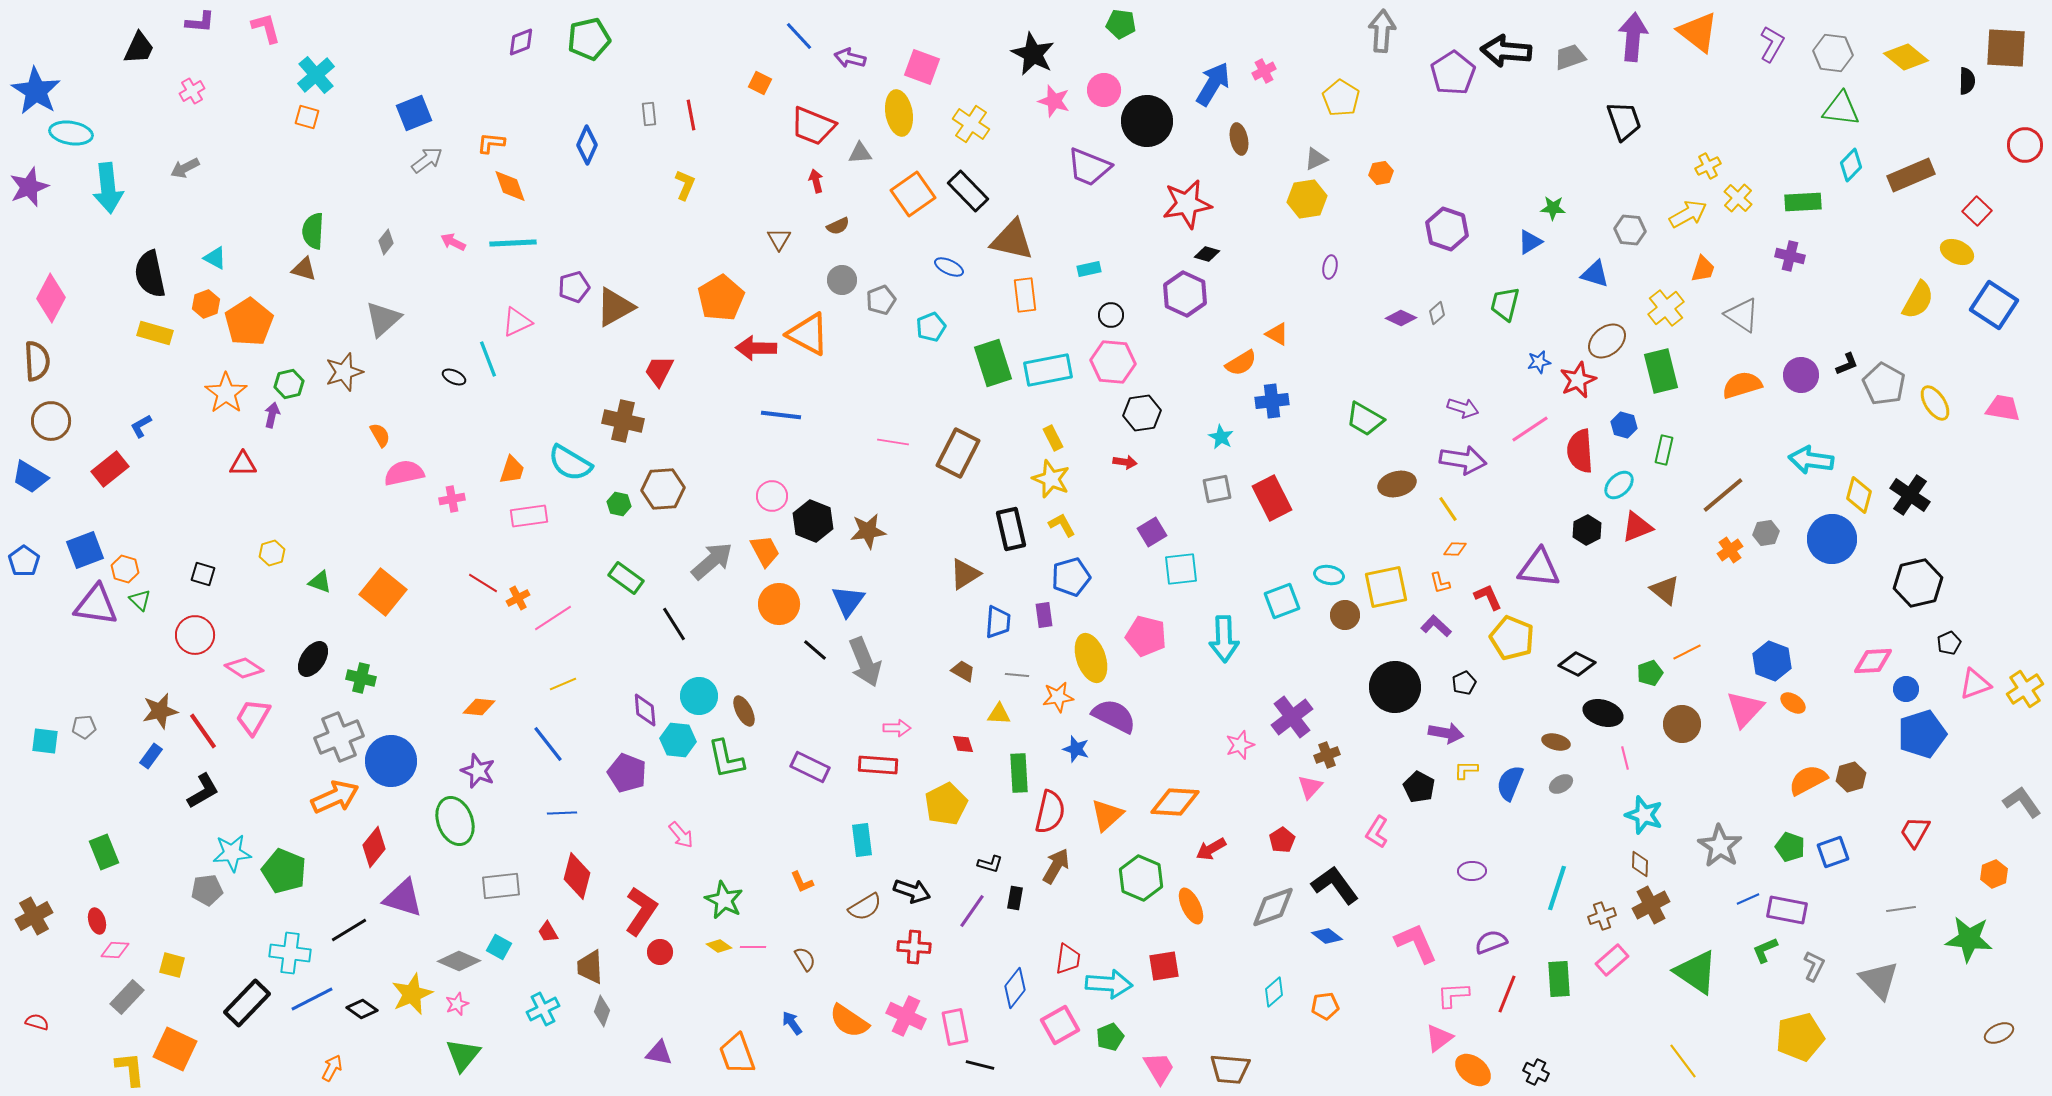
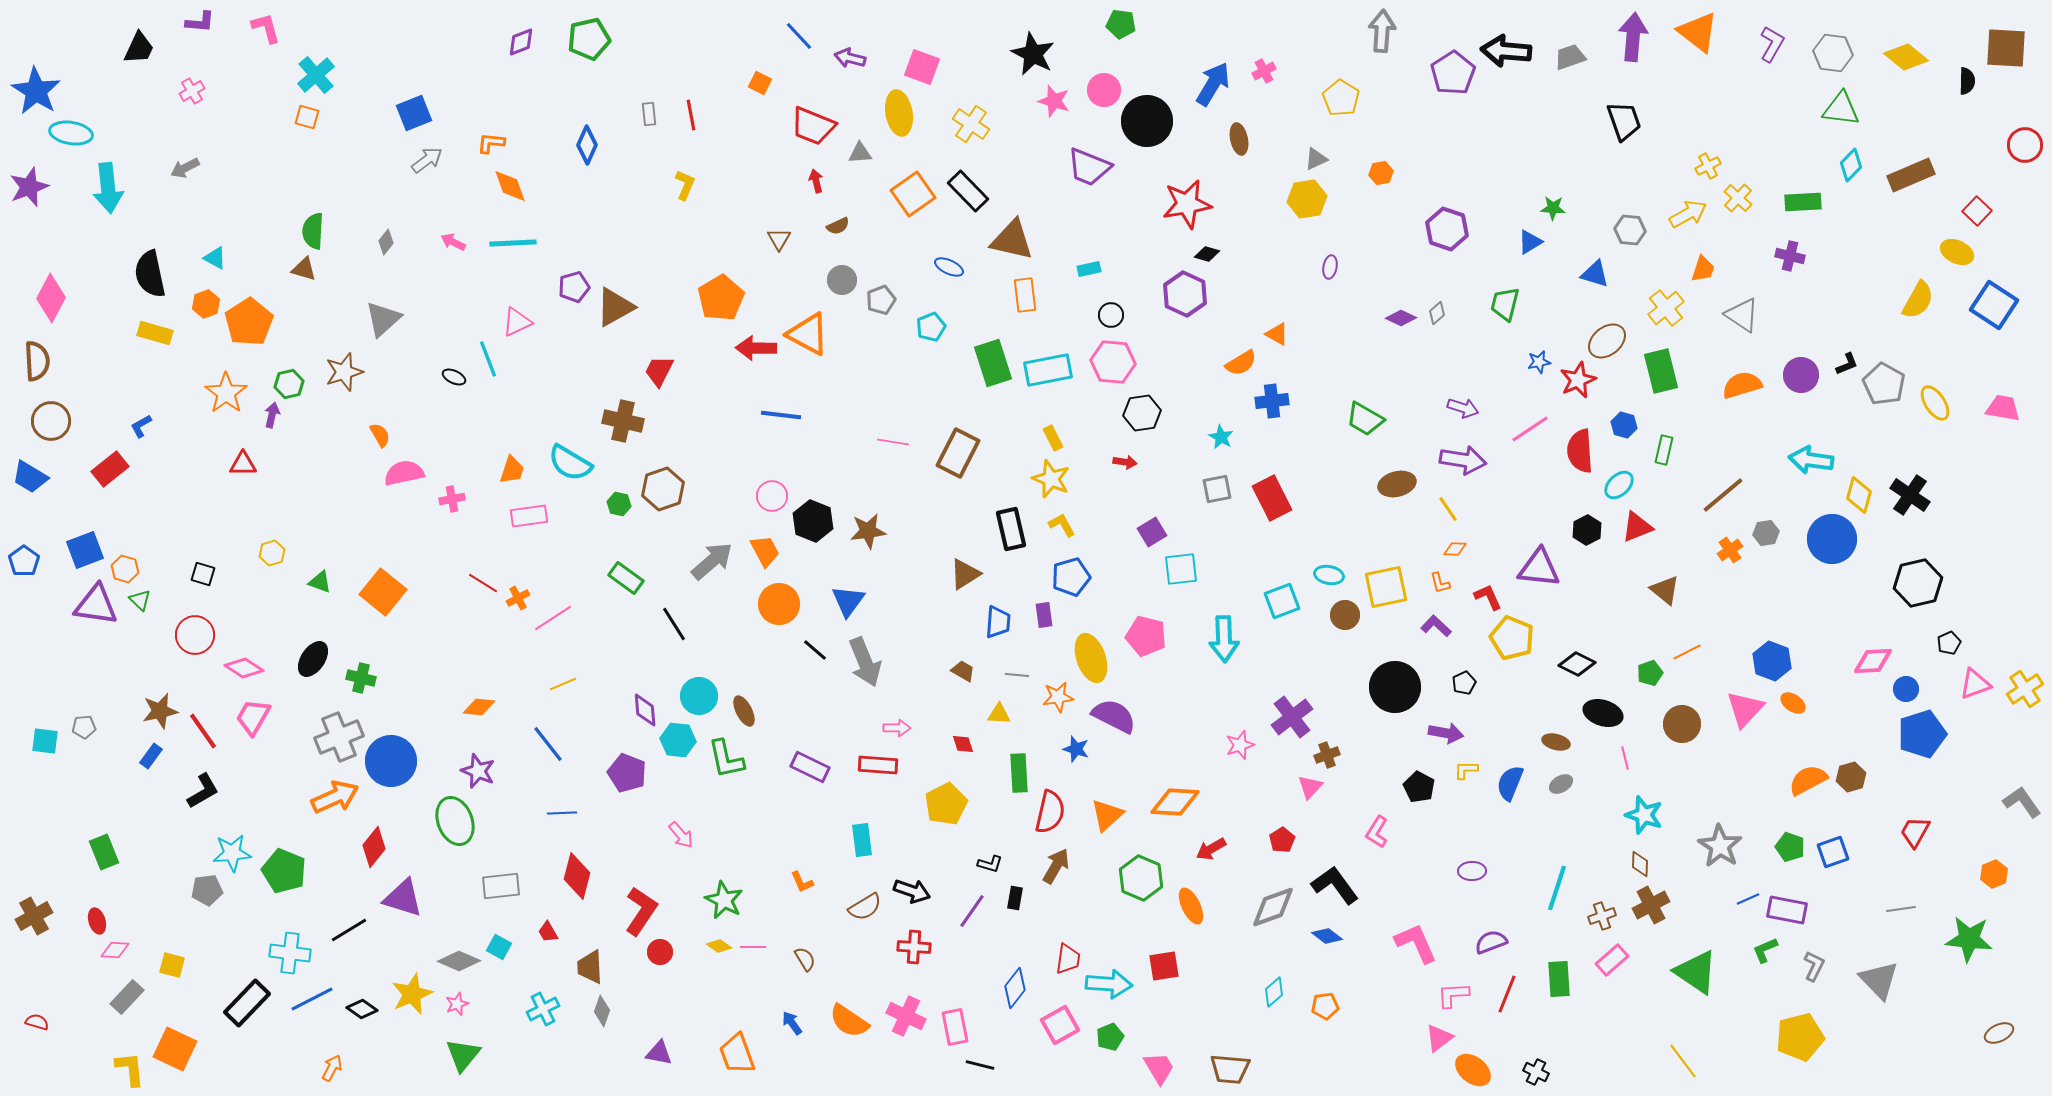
brown hexagon at (663, 489): rotated 15 degrees counterclockwise
